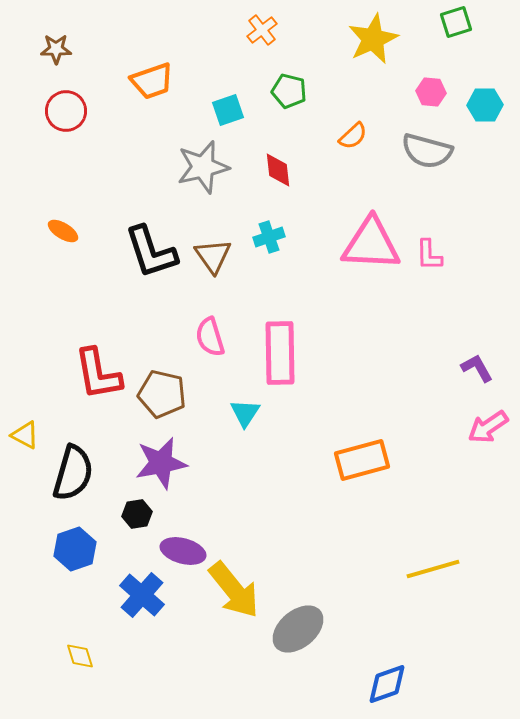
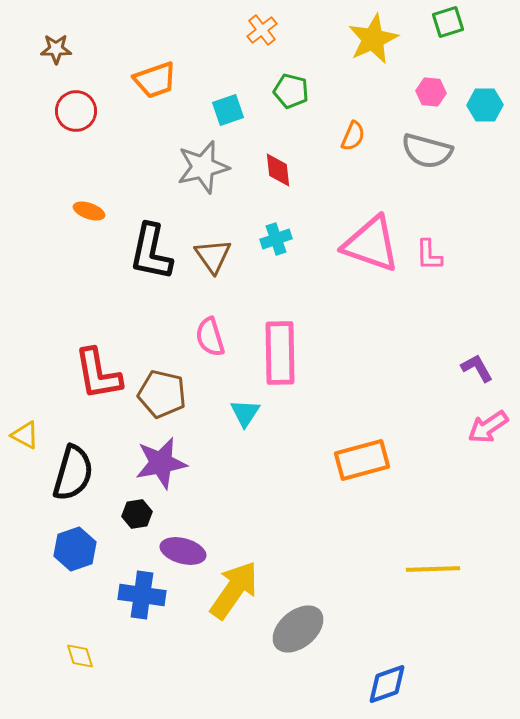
green square: moved 8 px left
orange trapezoid: moved 3 px right, 1 px up
green pentagon: moved 2 px right
red circle: moved 10 px right
orange semicircle: rotated 24 degrees counterclockwise
orange ellipse: moved 26 px right, 20 px up; rotated 12 degrees counterclockwise
cyan cross: moved 7 px right, 2 px down
pink triangle: rotated 16 degrees clockwise
black L-shape: rotated 30 degrees clockwise
yellow line: rotated 14 degrees clockwise
yellow arrow: rotated 106 degrees counterclockwise
blue cross: rotated 33 degrees counterclockwise
